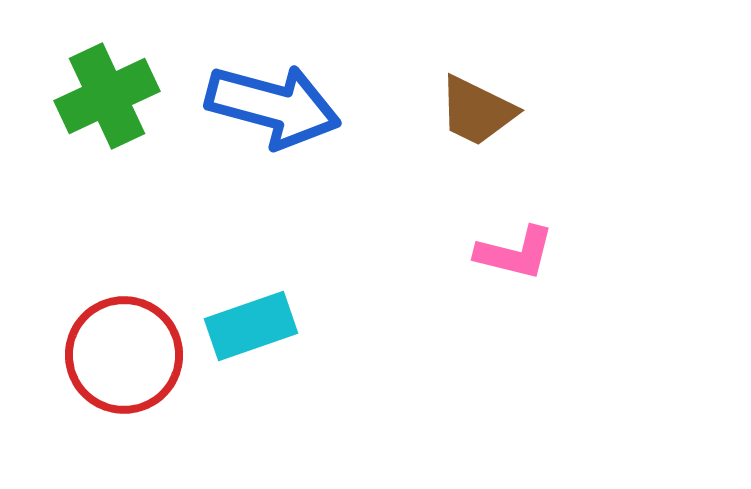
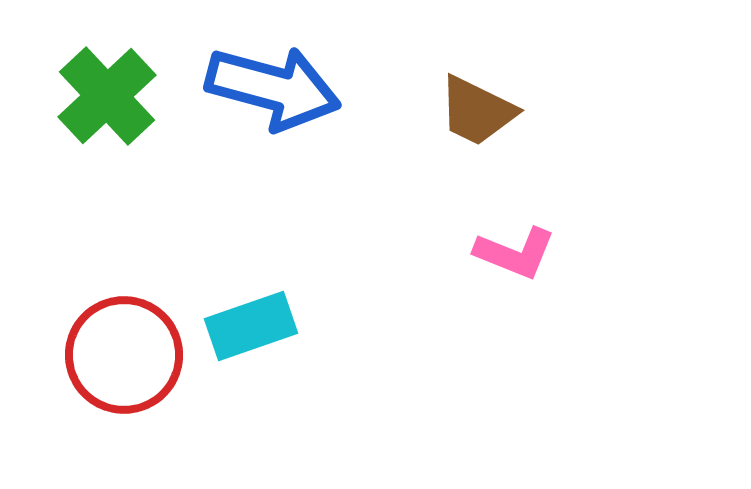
green cross: rotated 18 degrees counterclockwise
blue arrow: moved 18 px up
pink L-shape: rotated 8 degrees clockwise
